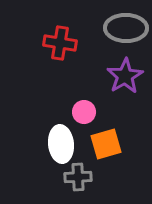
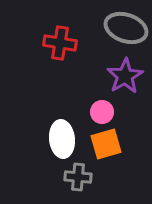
gray ellipse: rotated 18 degrees clockwise
pink circle: moved 18 px right
white ellipse: moved 1 px right, 5 px up
gray cross: rotated 8 degrees clockwise
